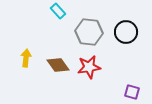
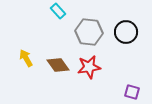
yellow arrow: rotated 36 degrees counterclockwise
